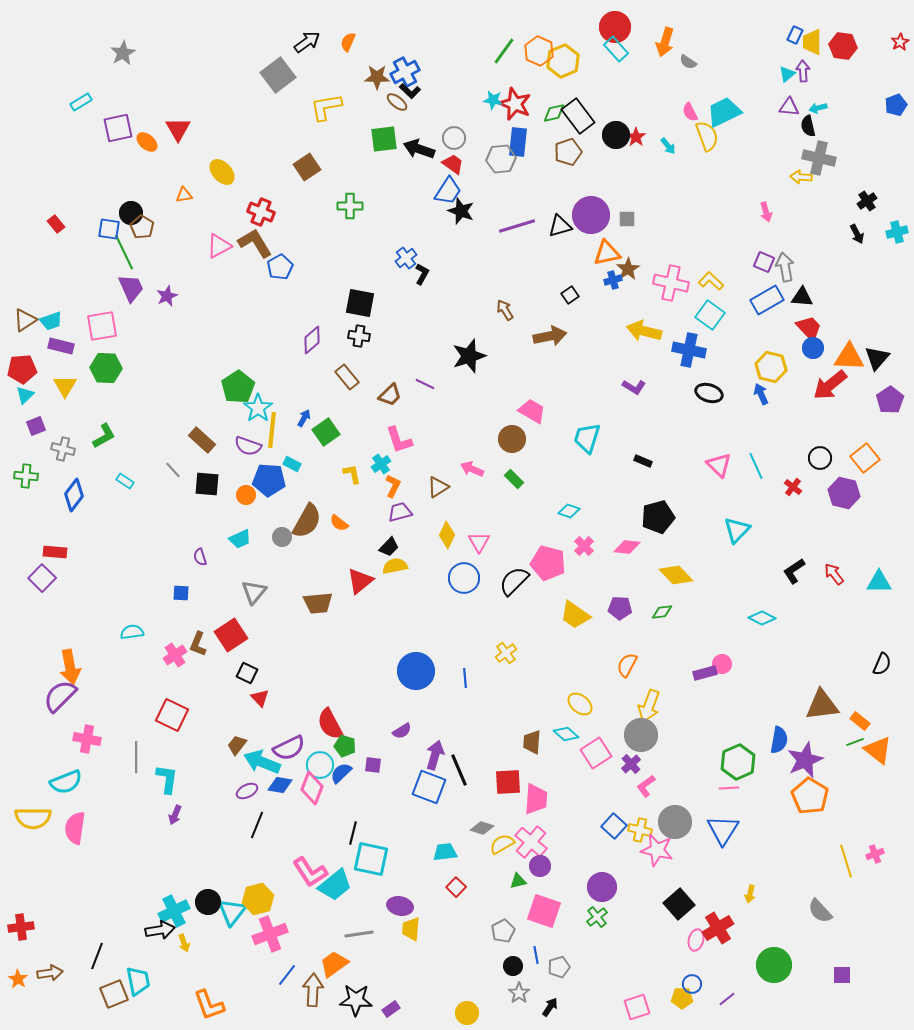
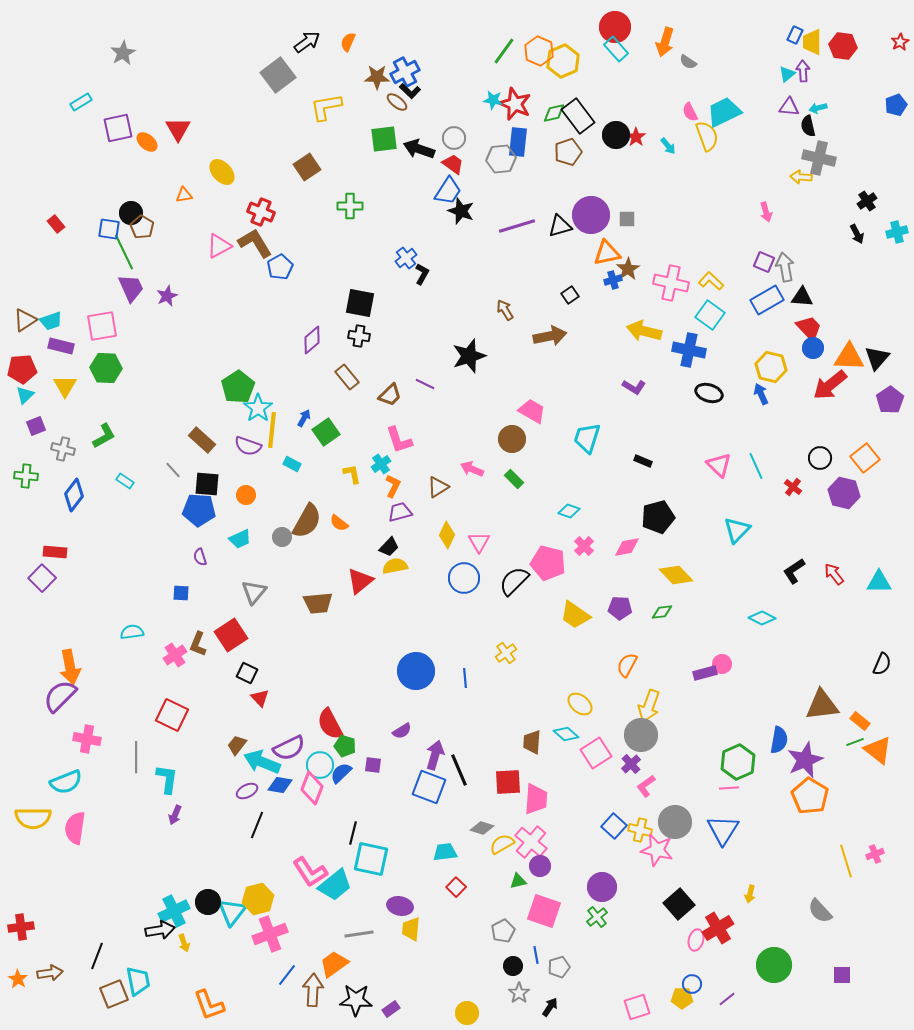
blue pentagon at (269, 480): moved 70 px left, 30 px down
pink diamond at (627, 547): rotated 16 degrees counterclockwise
